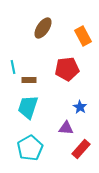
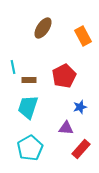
red pentagon: moved 3 px left, 7 px down; rotated 20 degrees counterclockwise
blue star: rotated 24 degrees clockwise
